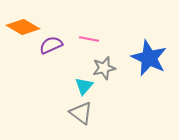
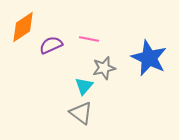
orange diamond: rotated 64 degrees counterclockwise
